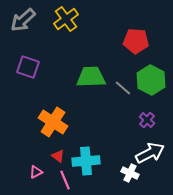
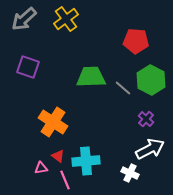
gray arrow: moved 1 px right, 1 px up
purple cross: moved 1 px left, 1 px up
white arrow: moved 4 px up
pink triangle: moved 5 px right, 4 px up; rotated 16 degrees clockwise
